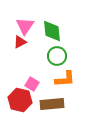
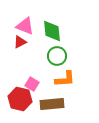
pink triangle: rotated 42 degrees counterclockwise
red hexagon: moved 1 px up
